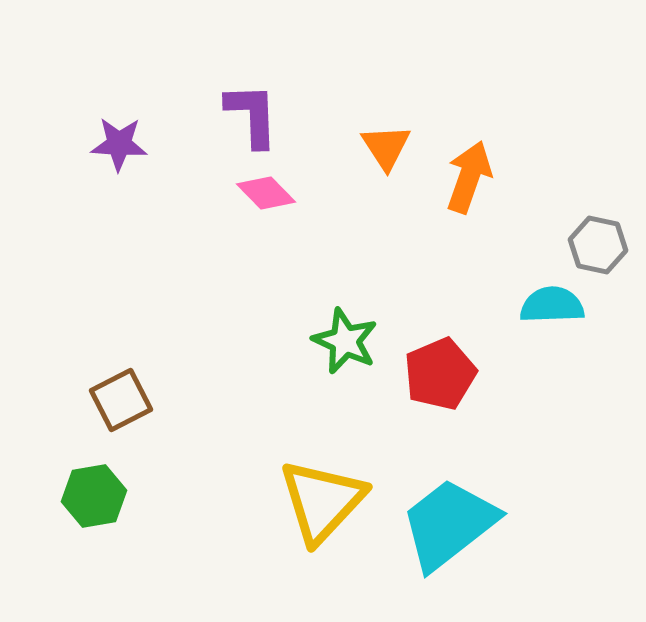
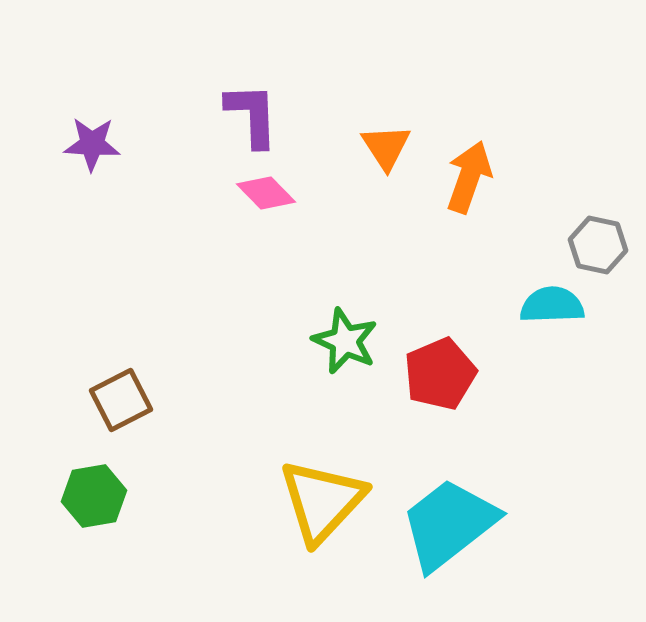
purple star: moved 27 px left
